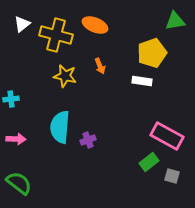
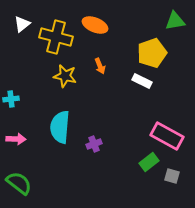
yellow cross: moved 2 px down
white rectangle: rotated 18 degrees clockwise
purple cross: moved 6 px right, 4 px down
